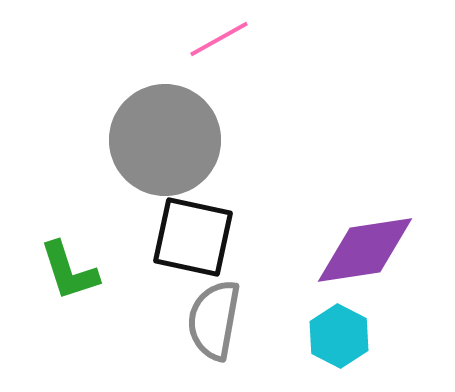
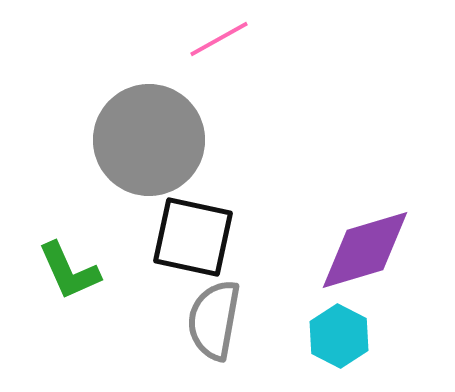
gray circle: moved 16 px left
purple diamond: rotated 8 degrees counterclockwise
green L-shape: rotated 6 degrees counterclockwise
